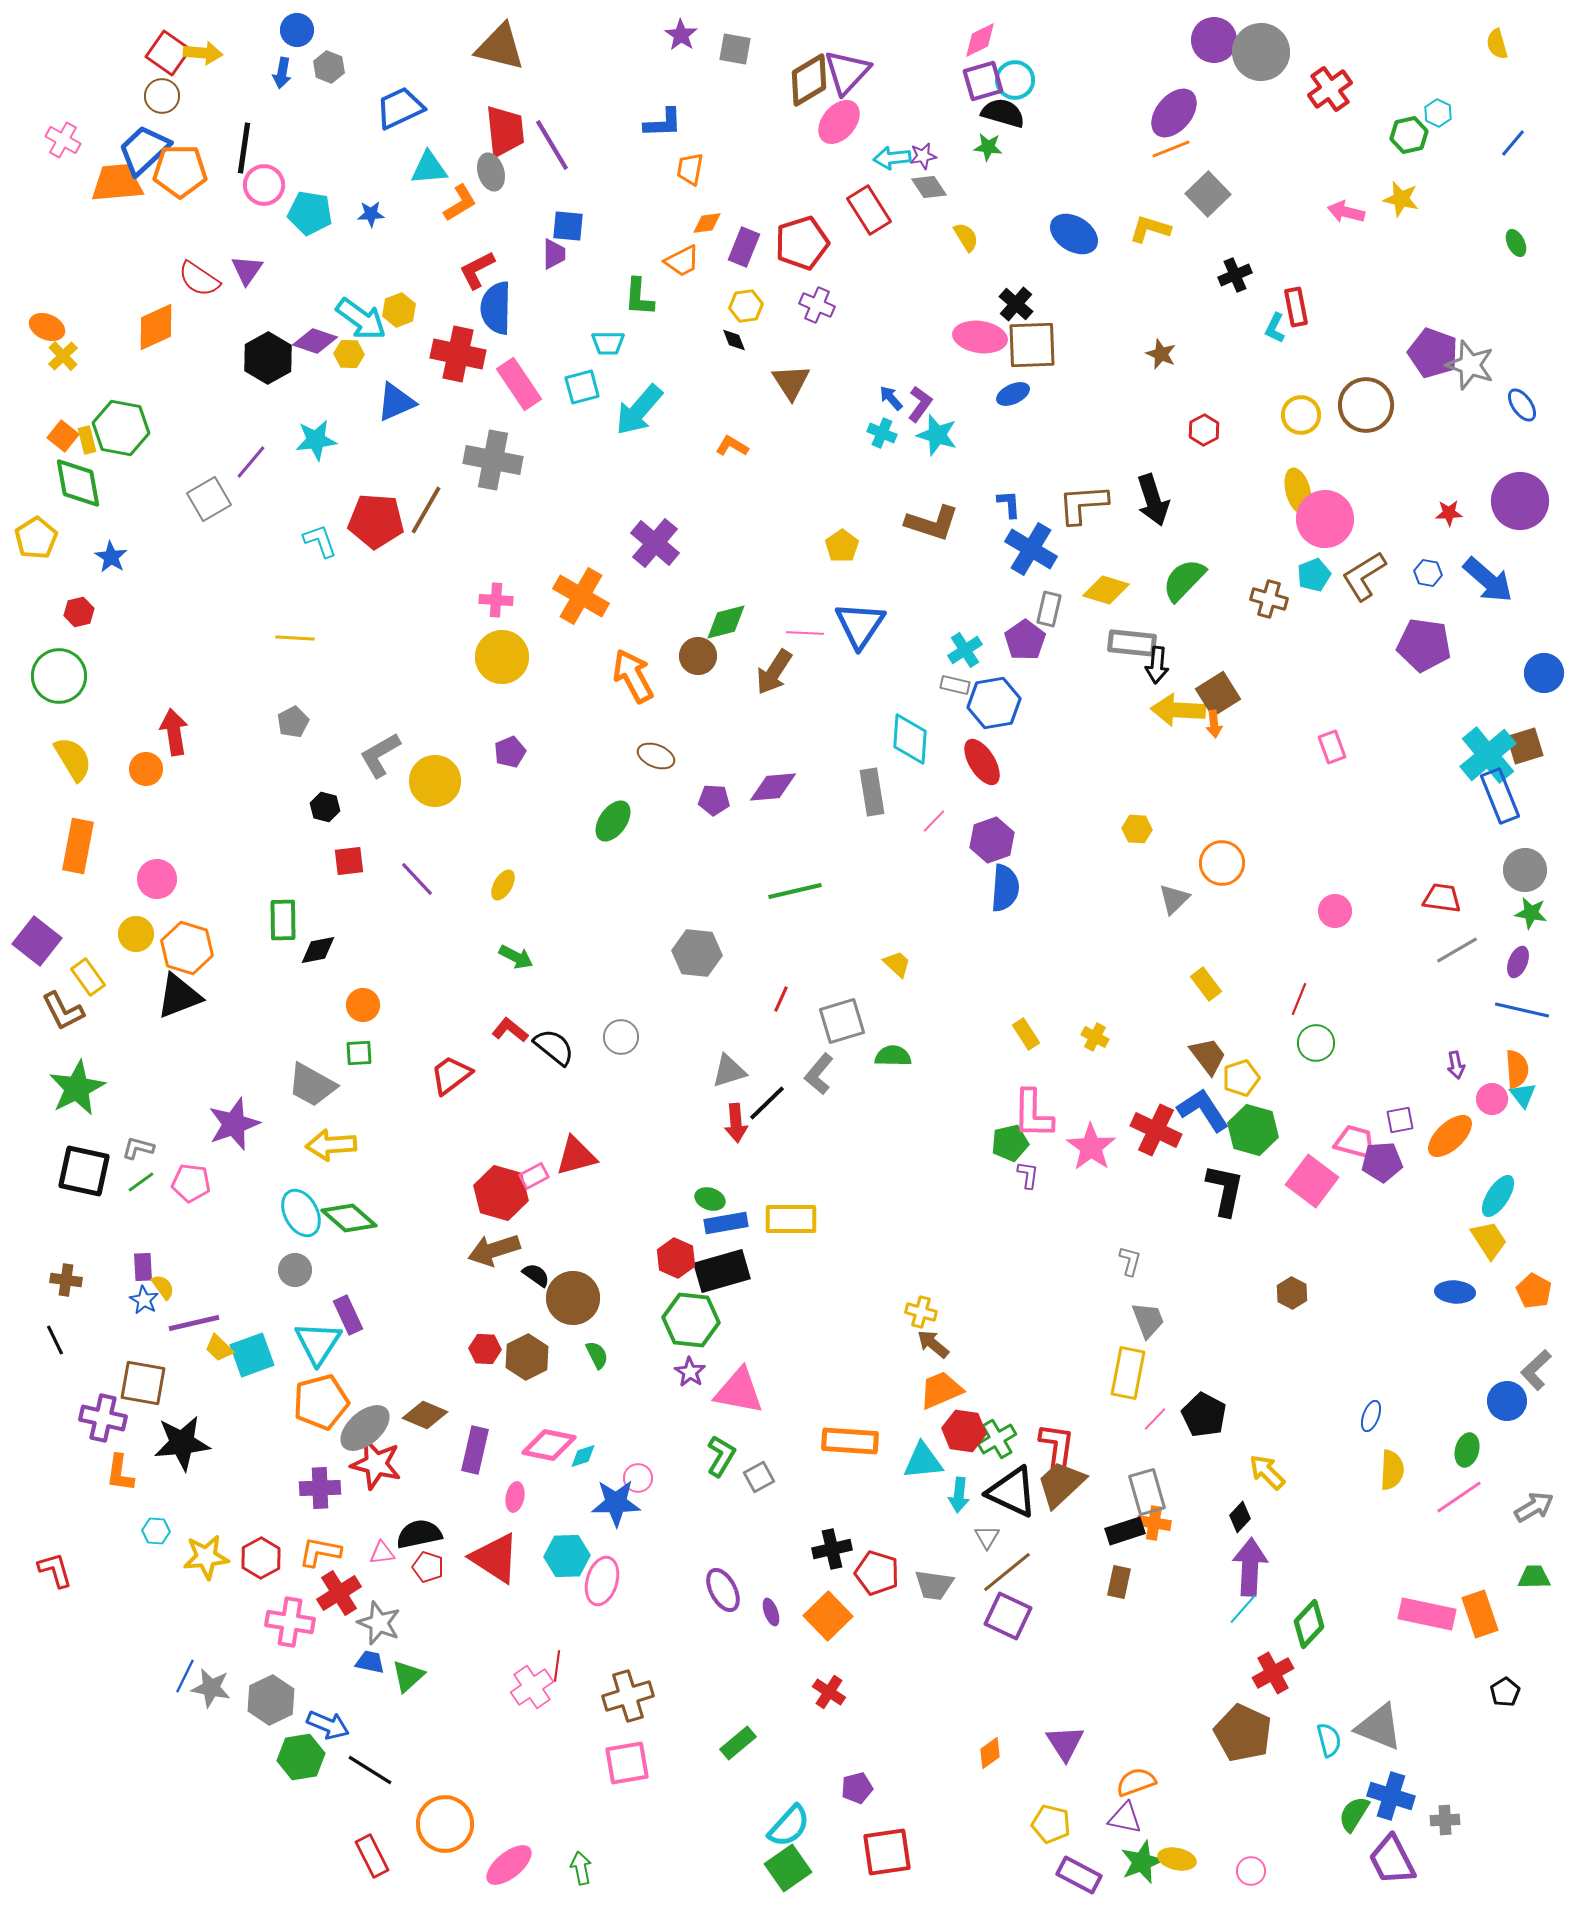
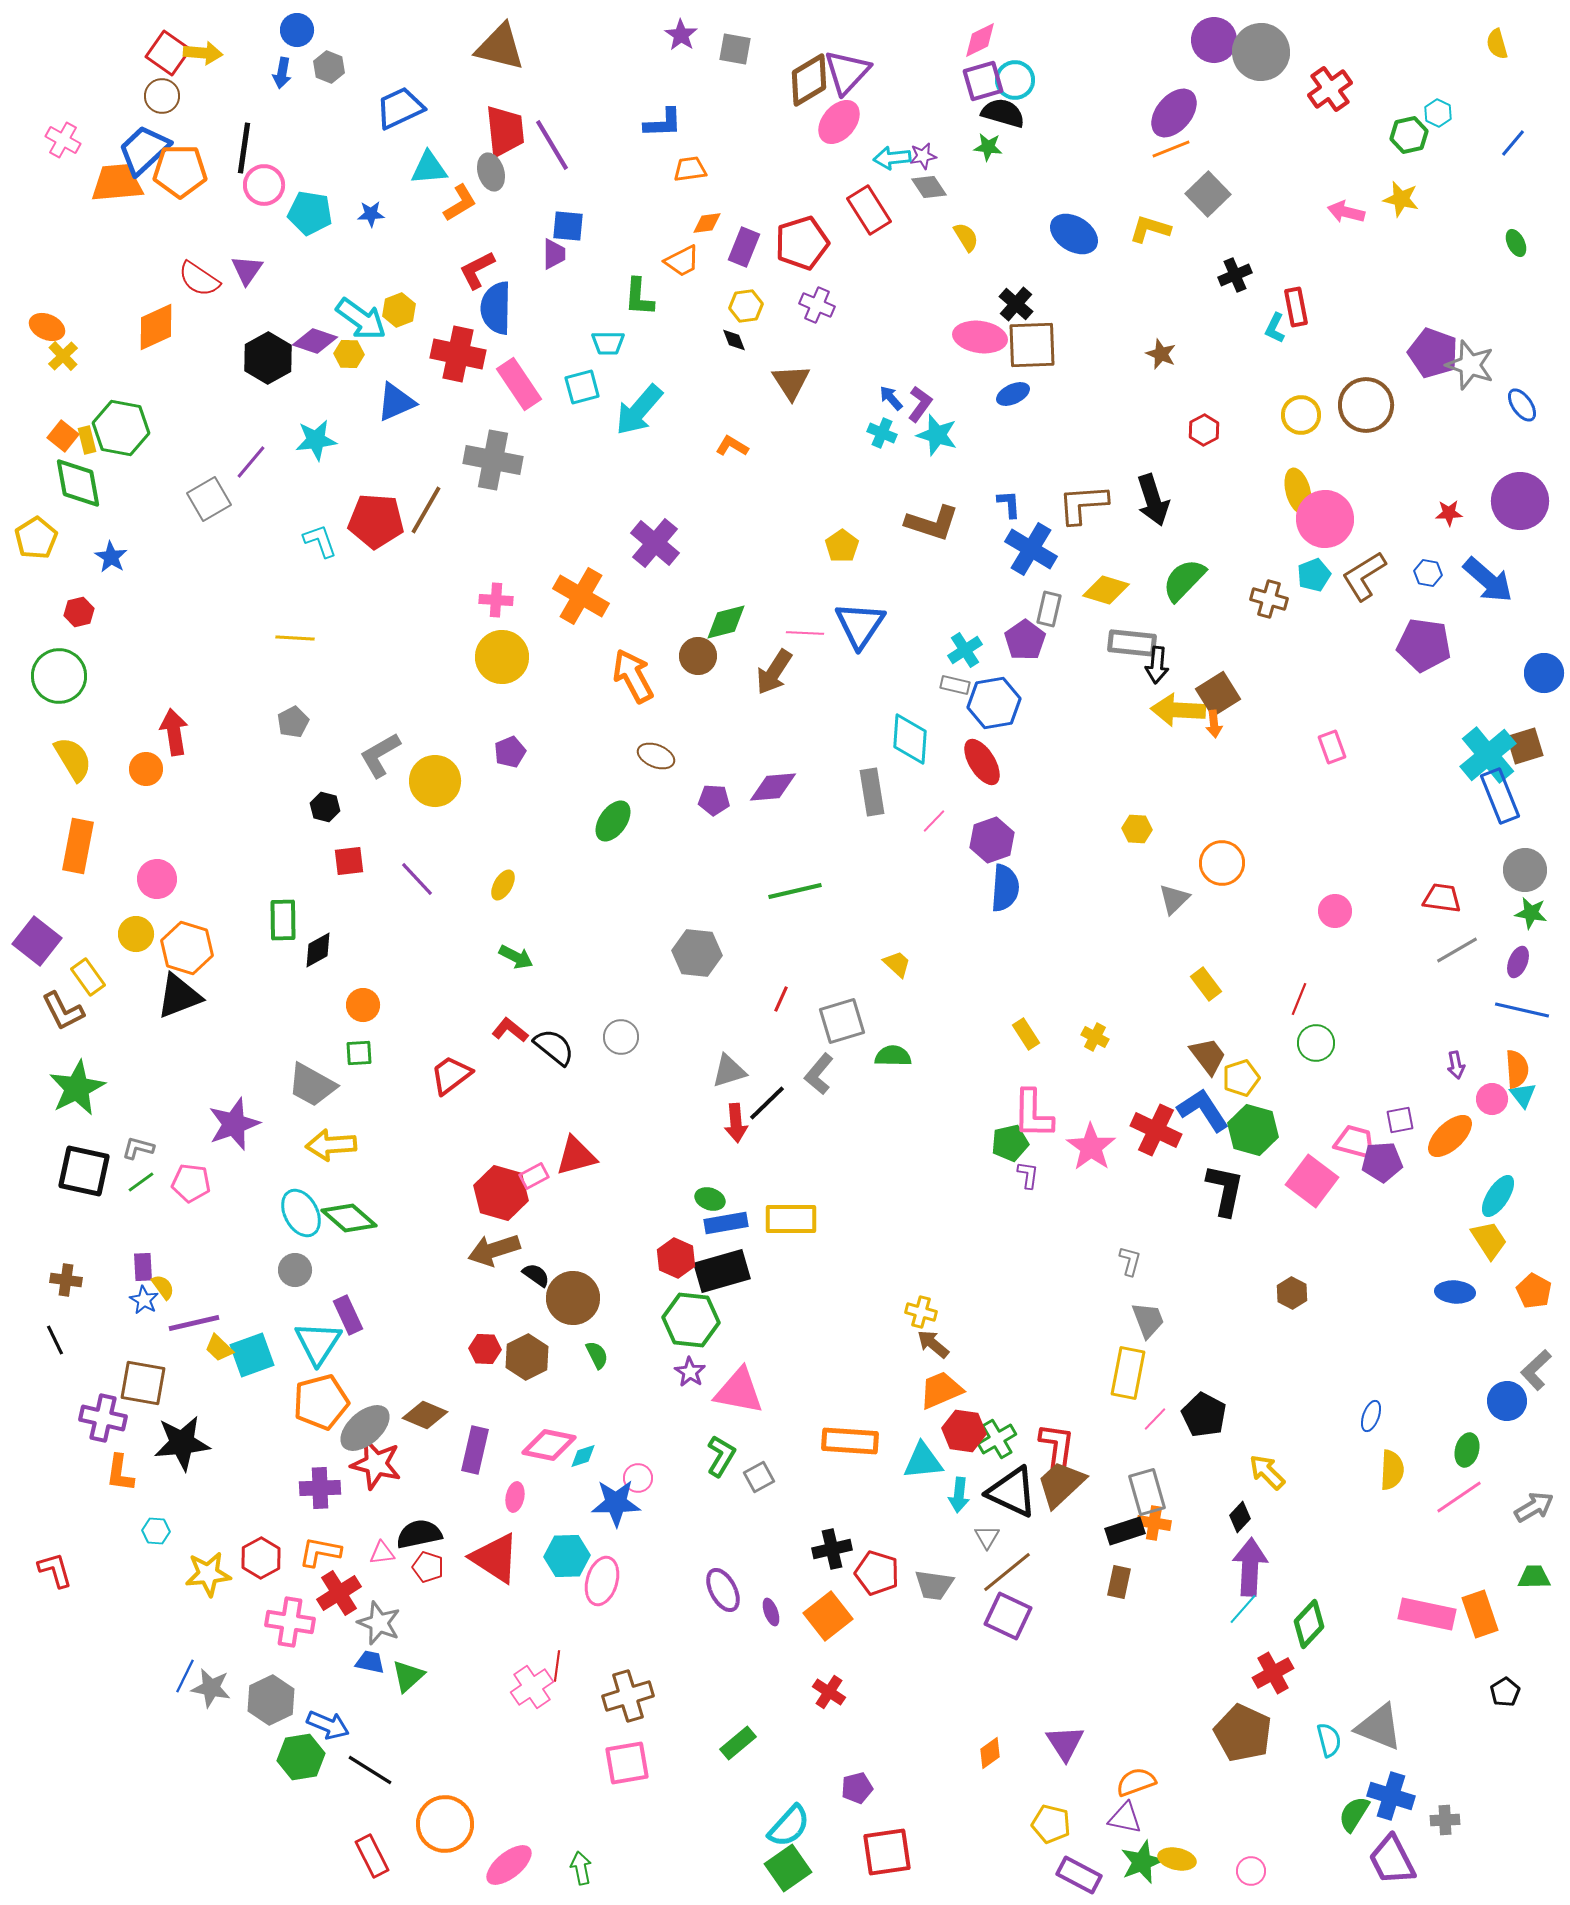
orange trapezoid at (690, 169): rotated 72 degrees clockwise
black diamond at (318, 950): rotated 18 degrees counterclockwise
yellow star at (206, 1557): moved 2 px right, 17 px down
orange square at (828, 1616): rotated 6 degrees clockwise
